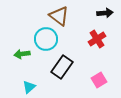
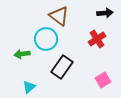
pink square: moved 4 px right
